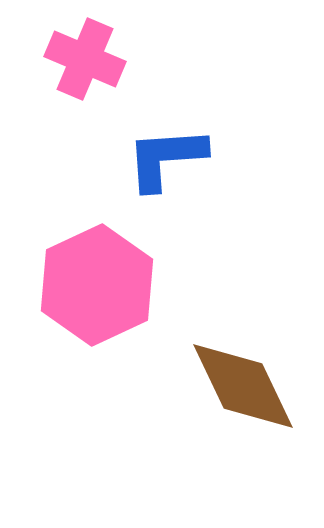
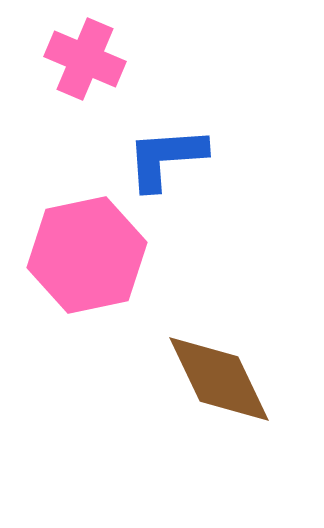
pink hexagon: moved 10 px left, 30 px up; rotated 13 degrees clockwise
brown diamond: moved 24 px left, 7 px up
